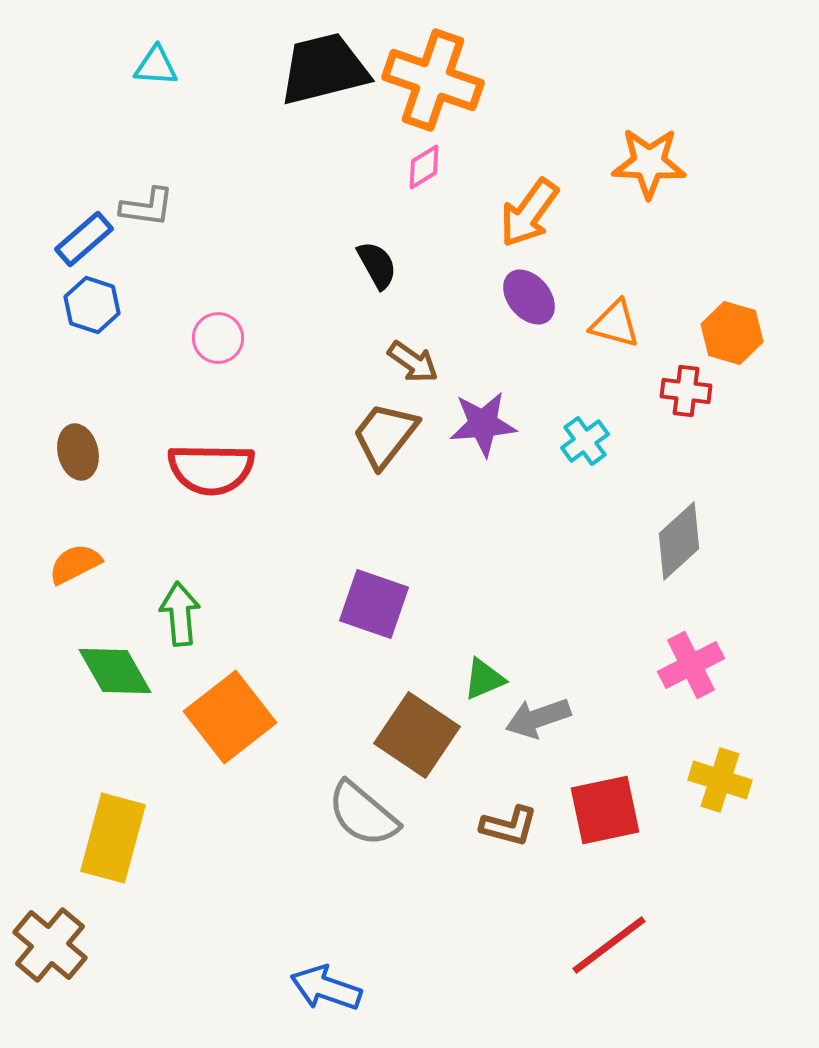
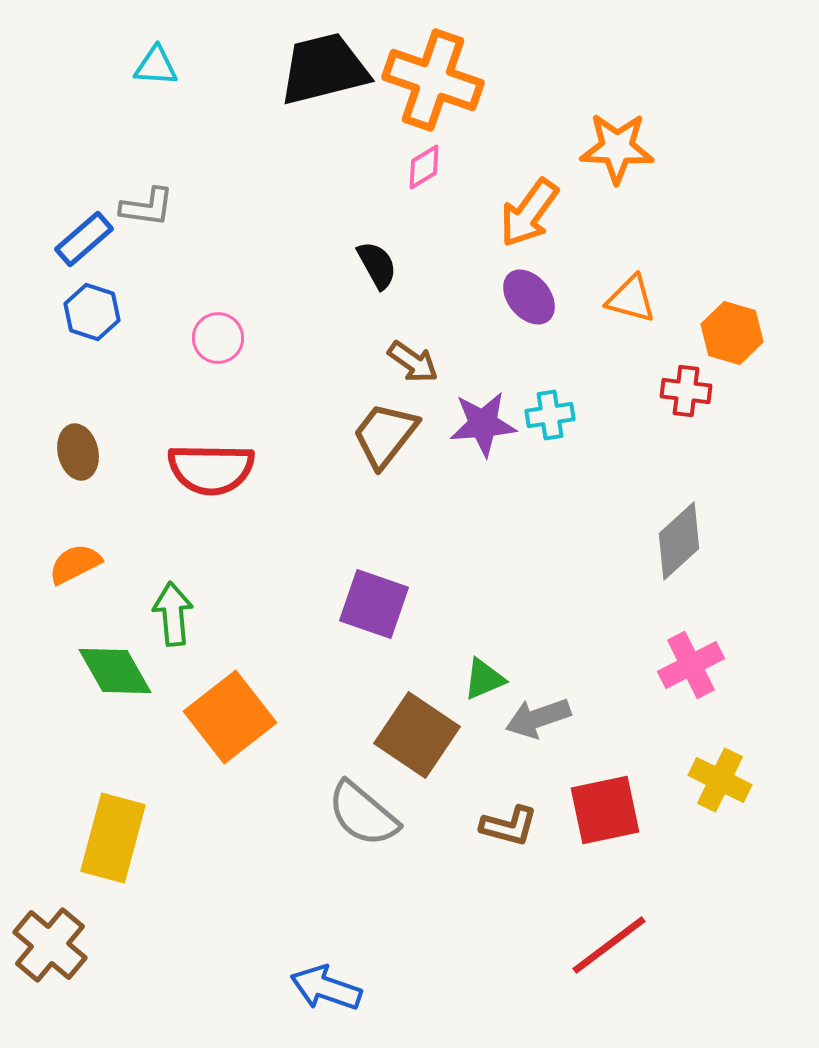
orange star: moved 32 px left, 15 px up
blue hexagon: moved 7 px down
orange triangle: moved 16 px right, 25 px up
cyan cross: moved 35 px left, 26 px up; rotated 27 degrees clockwise
green arrow: moved 7 px left
yellow cross: rotated 8 degrees clockwise
